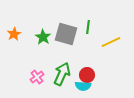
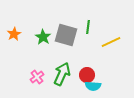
gray square: moved 1 px down
cyan semicircle: moved 10 px right
